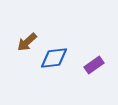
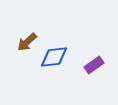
blue diamond: moved 1 px up
